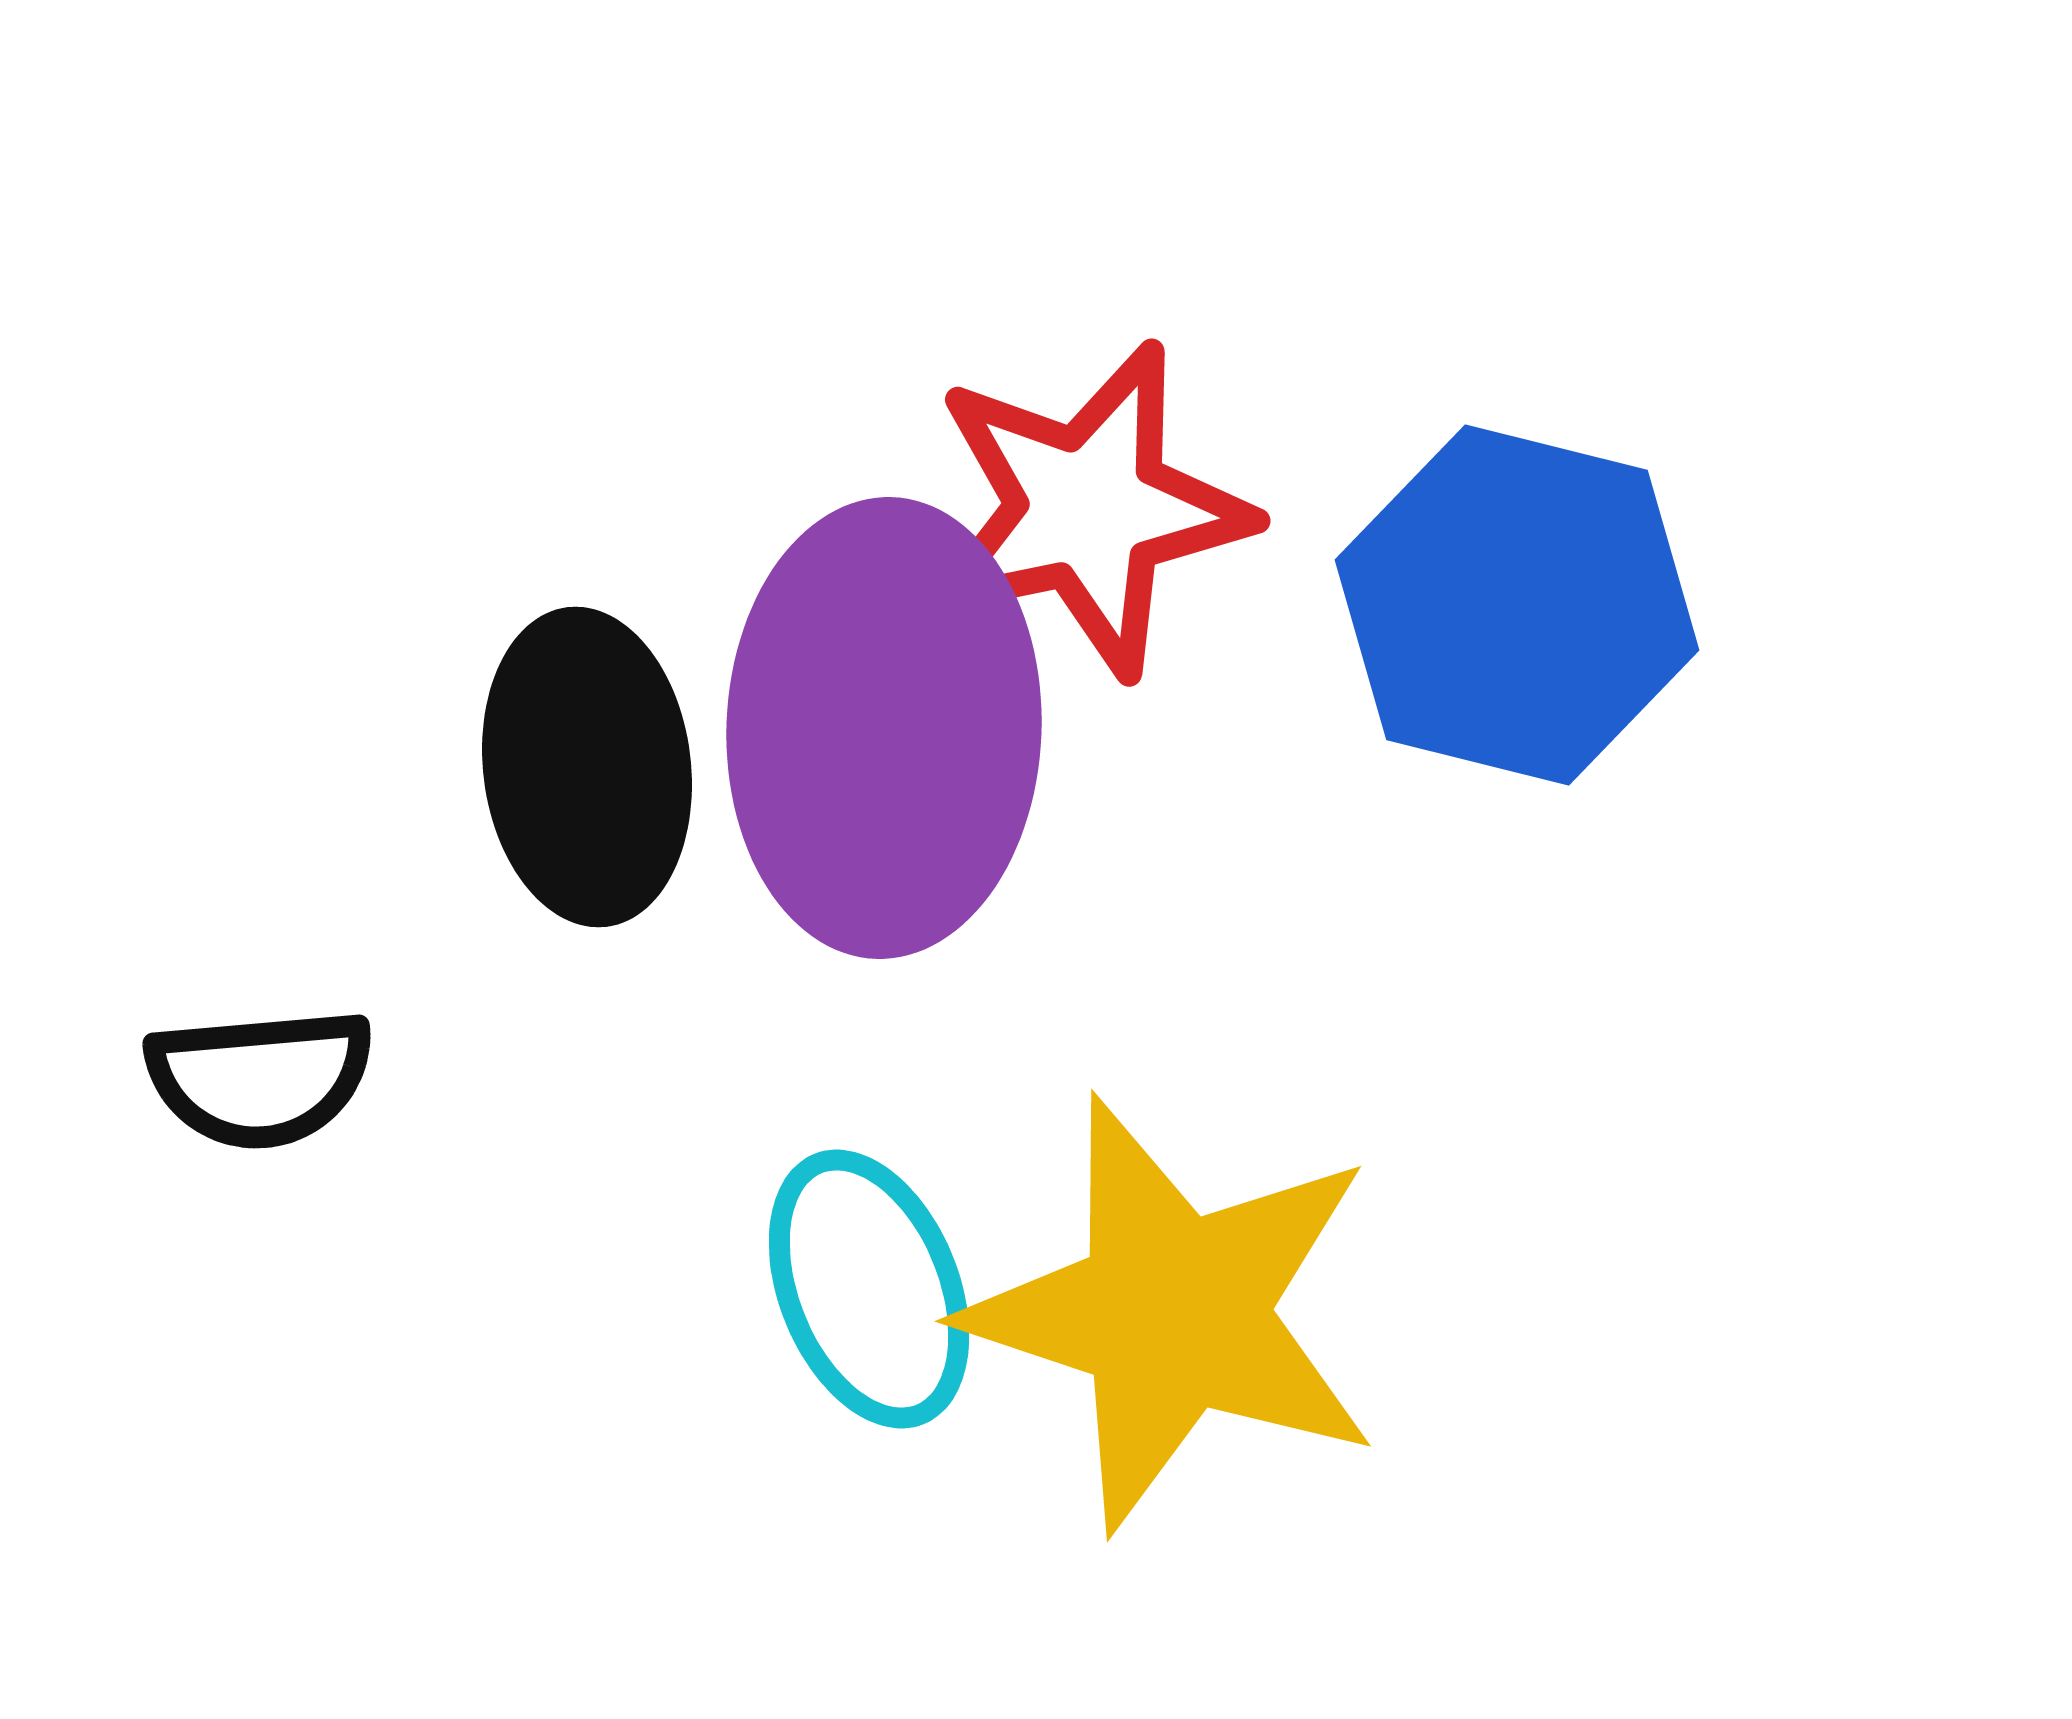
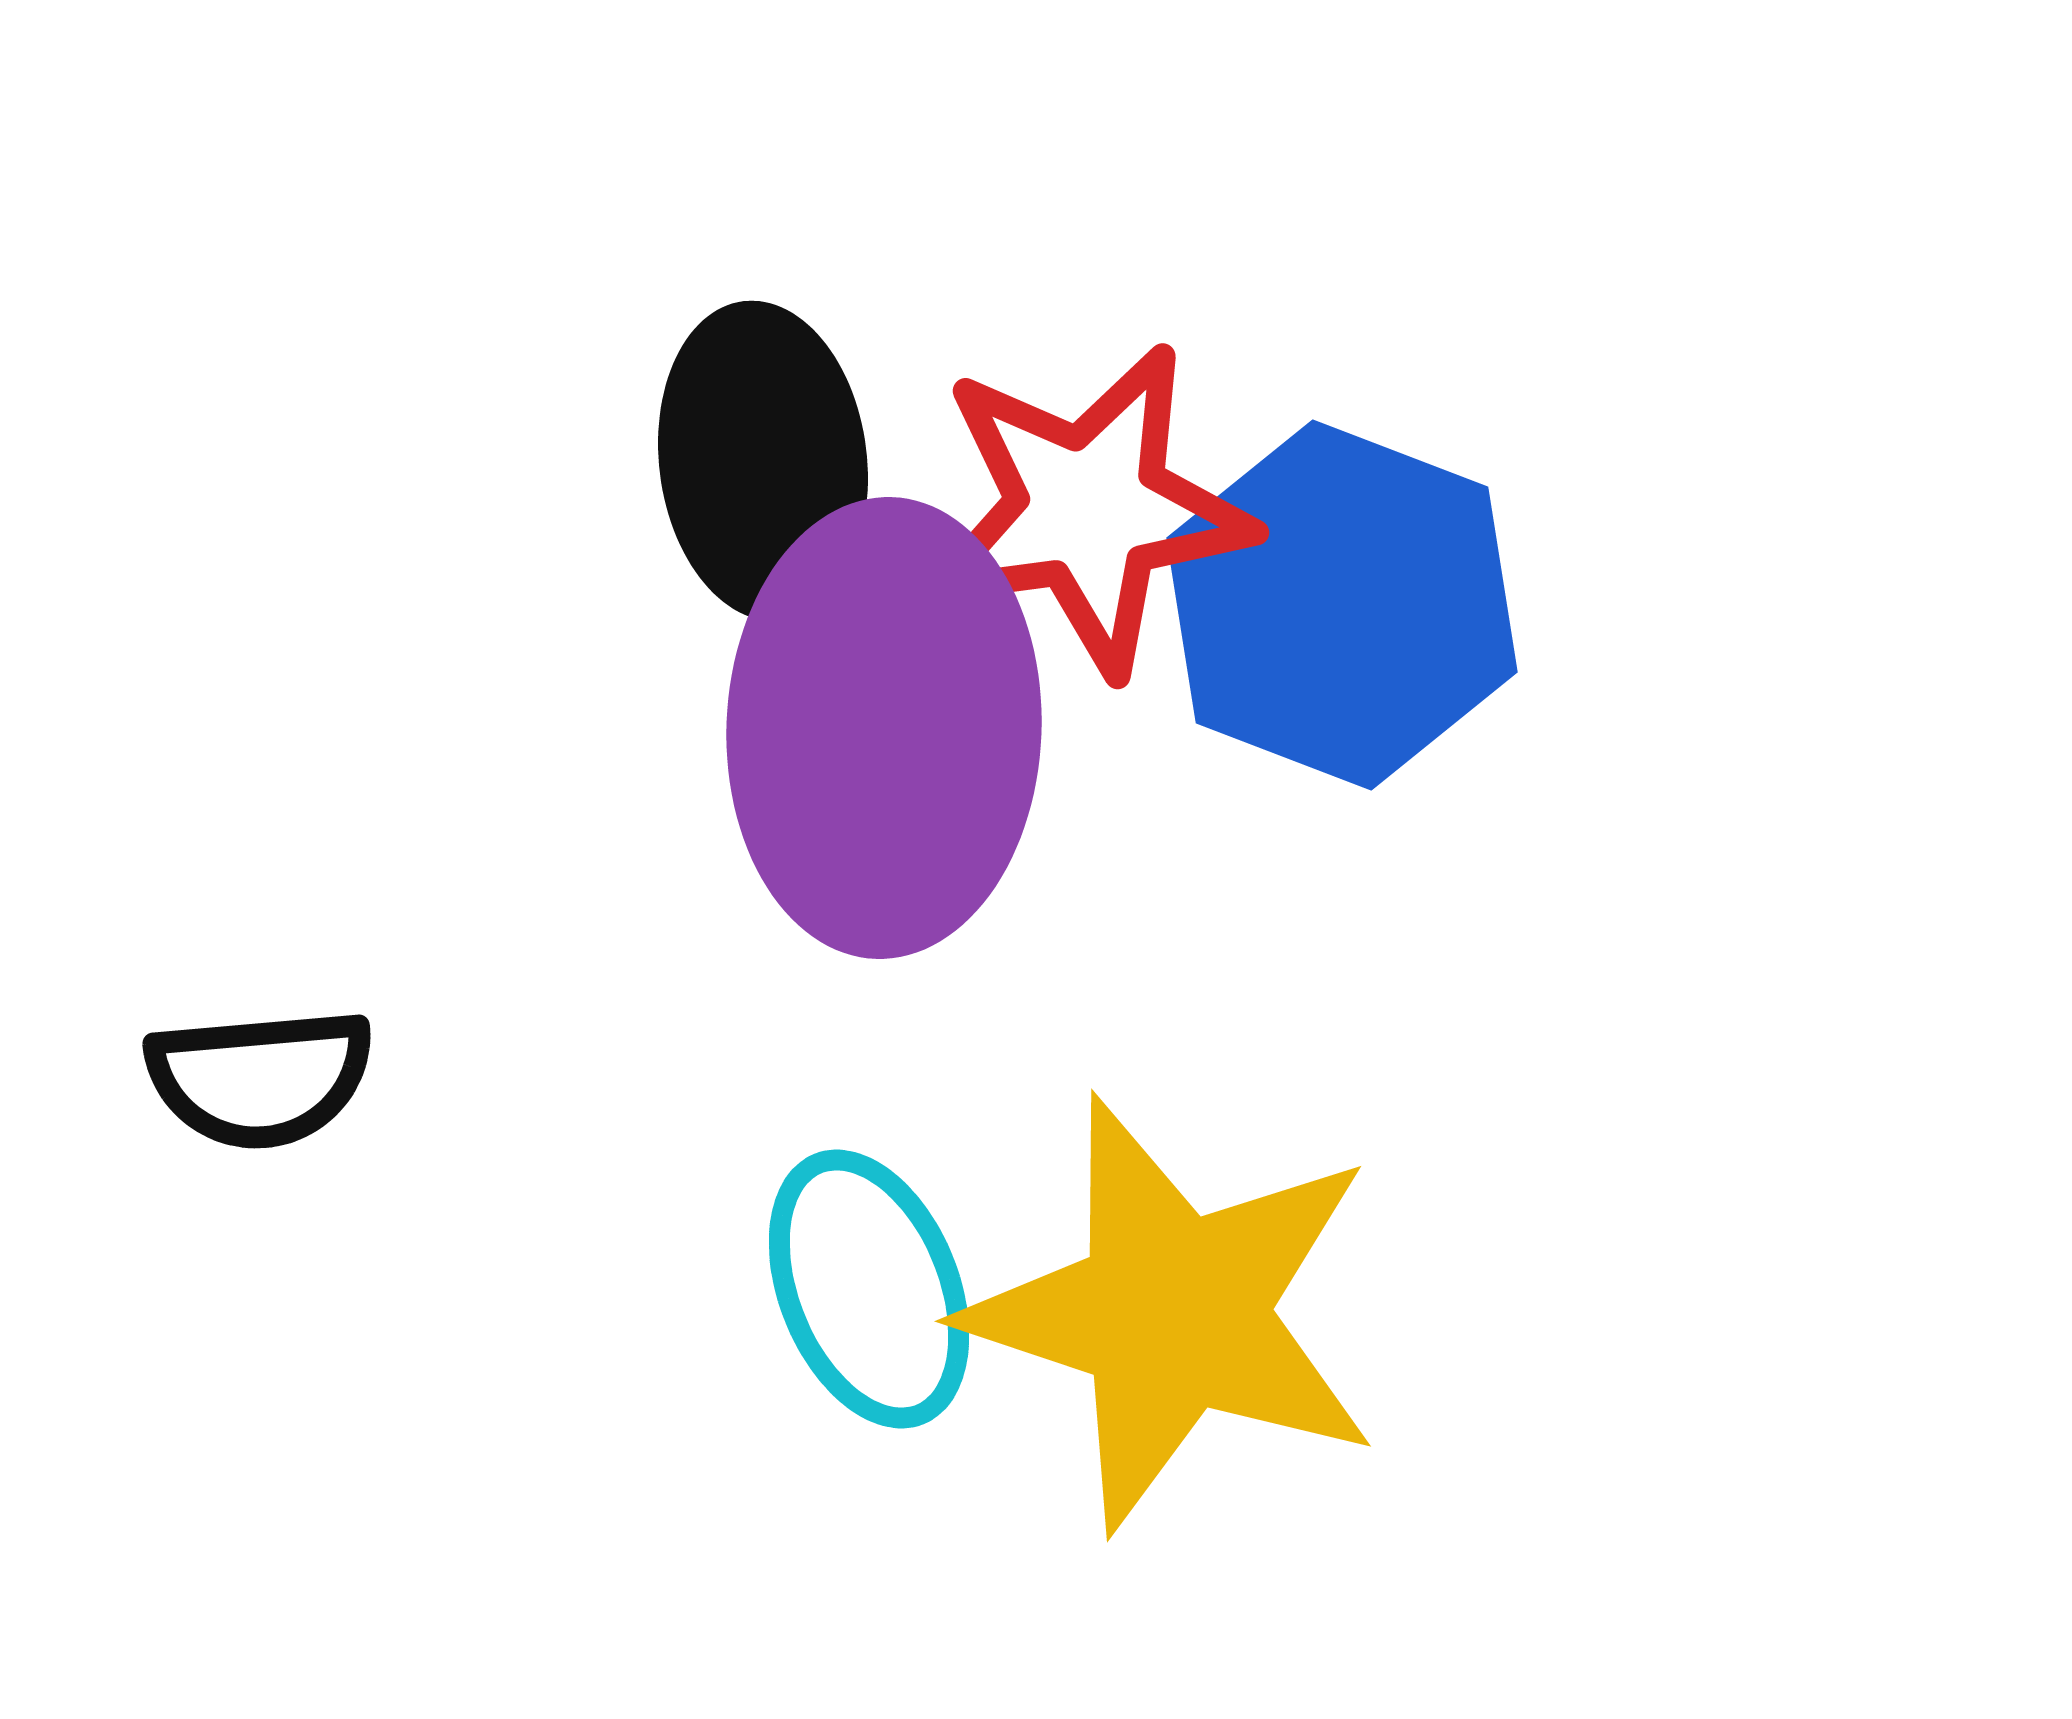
red star: rotated 4 degrees clockwise
blue hexagon: moved 175 px left; rotated 7 degrees clockwise
black ellipse: moved 176 px right, 306 px up
